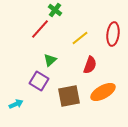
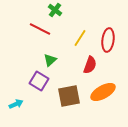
red line: rotated 75 degrees clockwise
red ellipse: moved 5 px left, 6 px down
yellow line: rotated 18 degrees counterclockwise
